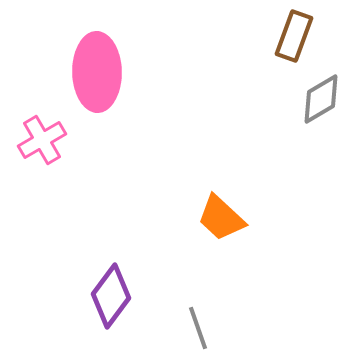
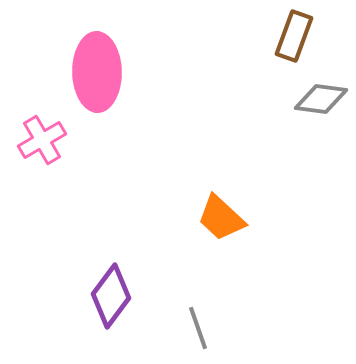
gray diamond: rotated 38 degrees clockwise
